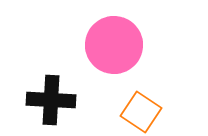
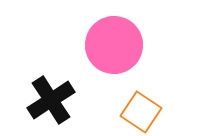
black cross: rotated 36 degrees counterclockwise
